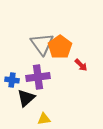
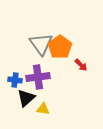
gray triangle: moved 1 px left
blue cross: moved 3 px right
yellow triangle: moved 1 px left, 10 px up; rotated 16 degrees clockwise
